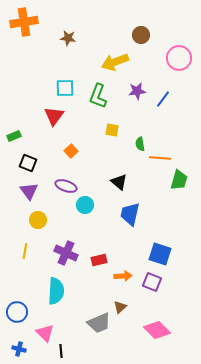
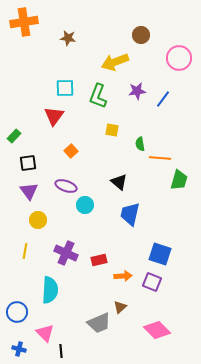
green rectangle: rotated 24 degrees counterclockwise
black square: rotated 30 degrees counterclockwise
cyan semicircle: moved 6 px left, 1 px up
